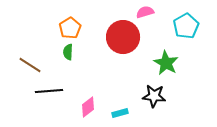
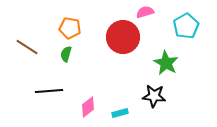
orange pentagon: rotated 30 degrees counterclockwise
green semicircle: moved 2 px left, 2 px down; rotated 14 degrees clockwise
brown line: moved 3 px left, 18 px up
